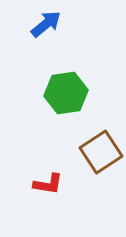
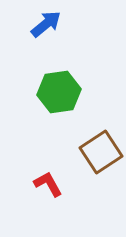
green hexagon: moved 7 px left, 1 px up
red L-shape: rotated 128 degrees counterclockwise
